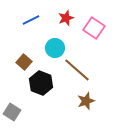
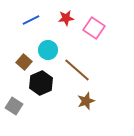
red star: rotated 14 degrees clockwise
cyan circle: moved 7 px left, 2 px down
black hexagon: rotated 15 degrees clockwise
gray square: moved 2 px right, 6 px up
